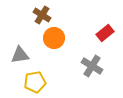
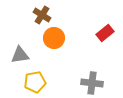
gray cross: moved 17 px down; rotated 25 degrees counterclockwise
